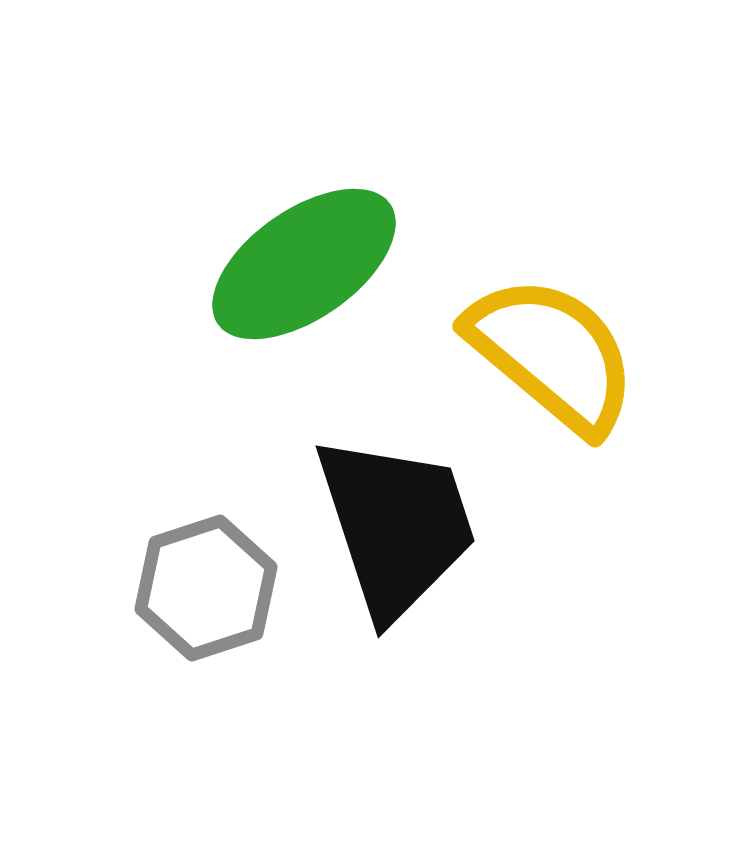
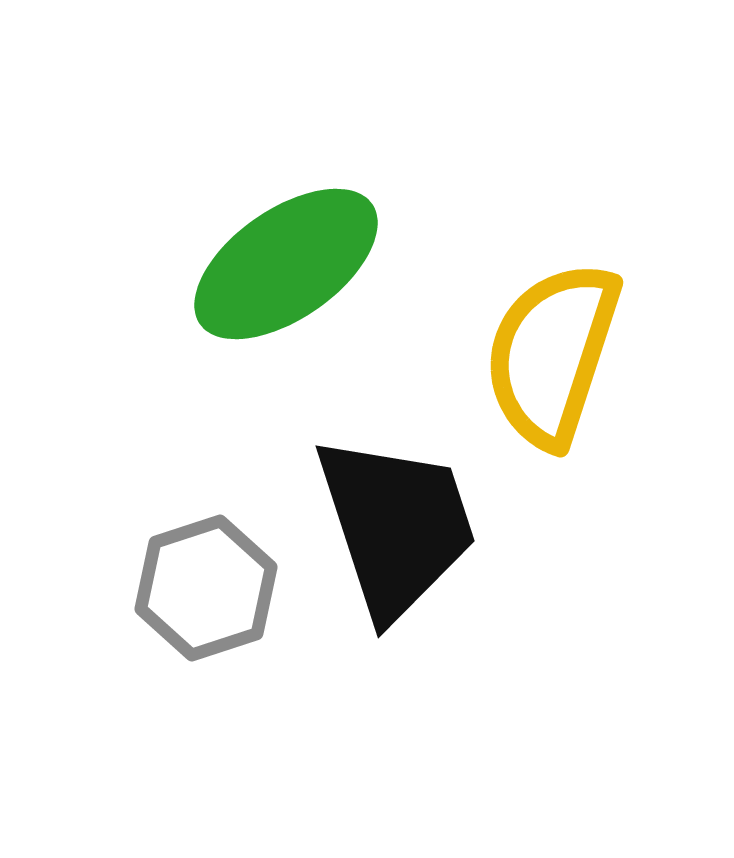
green ellipse: moved 18 px left
yellow semicircle: rotated 112 degrees counterclockwise
